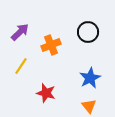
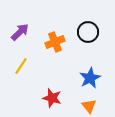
orange cross: moved 4 px right, 3 px up
red star: moved 6 px right, 5 px down
